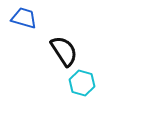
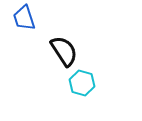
blue trapezoid: rotated 124 degrees counterclockwise
